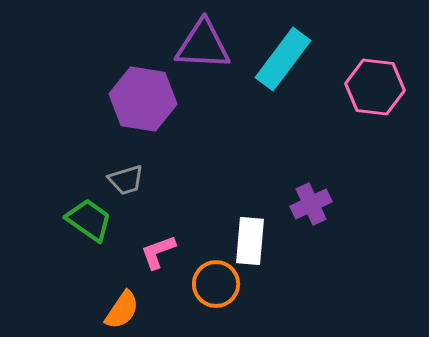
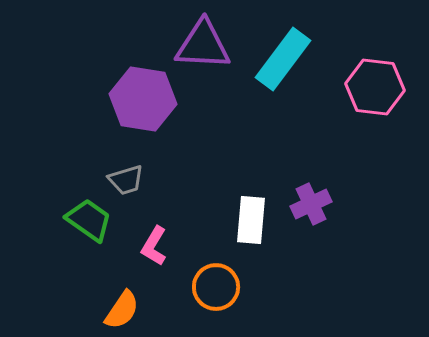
white rectangle: moved 1 px right, 21 px up
pink L-shape: moved 4 px left, 6 px up; rotated 39 degrees counterclockwise
orange circle: moved 3 px down
